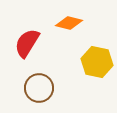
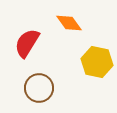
orange diamond: rotated 40 degrees clockwise
